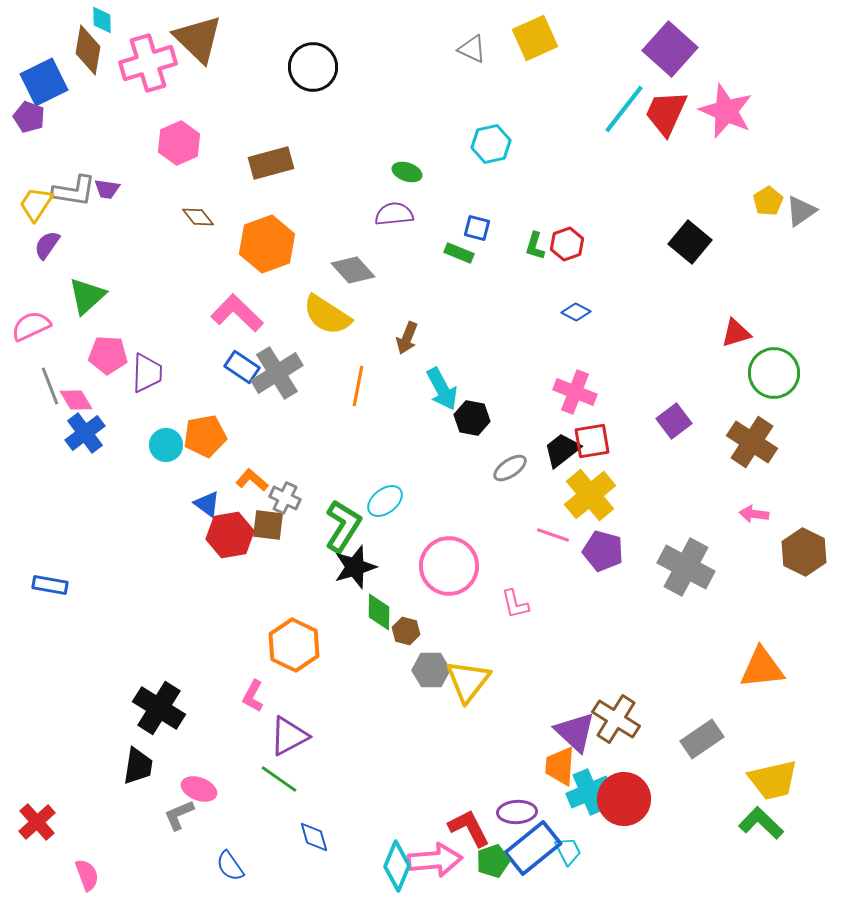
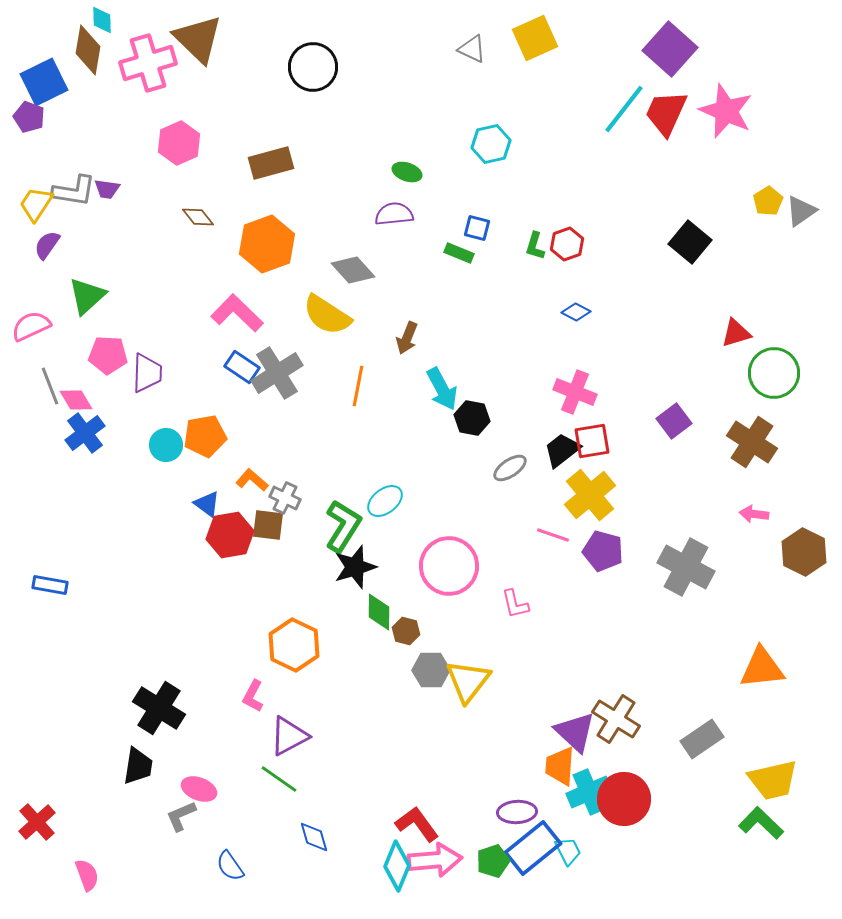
gray L-shape at (179, 815): moved 2 px right, 1 px down
red L-shape at (469, 828): moved 52 px left, 4 px up; rotated 9 degrees counterclockwise
